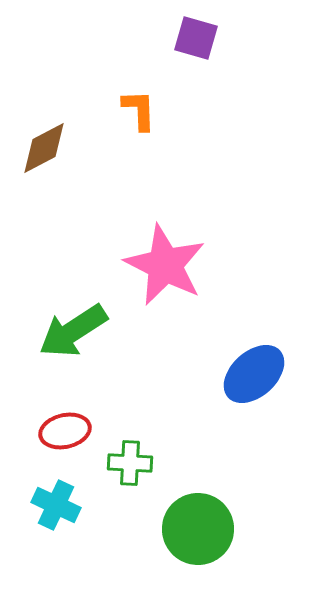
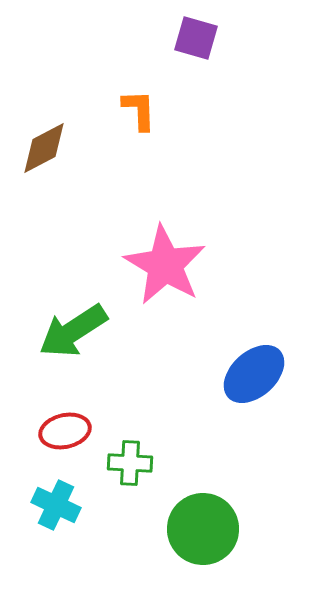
pink star: rotated 4 degrees clockwise
green circle: moved 5 px right
